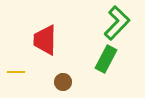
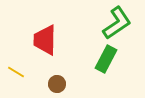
green L-shape: rotated 12 degrees clockwise
yellow line: rotated 30 degrees clockwise
brown circle: moved 6 px left, 2 px down
